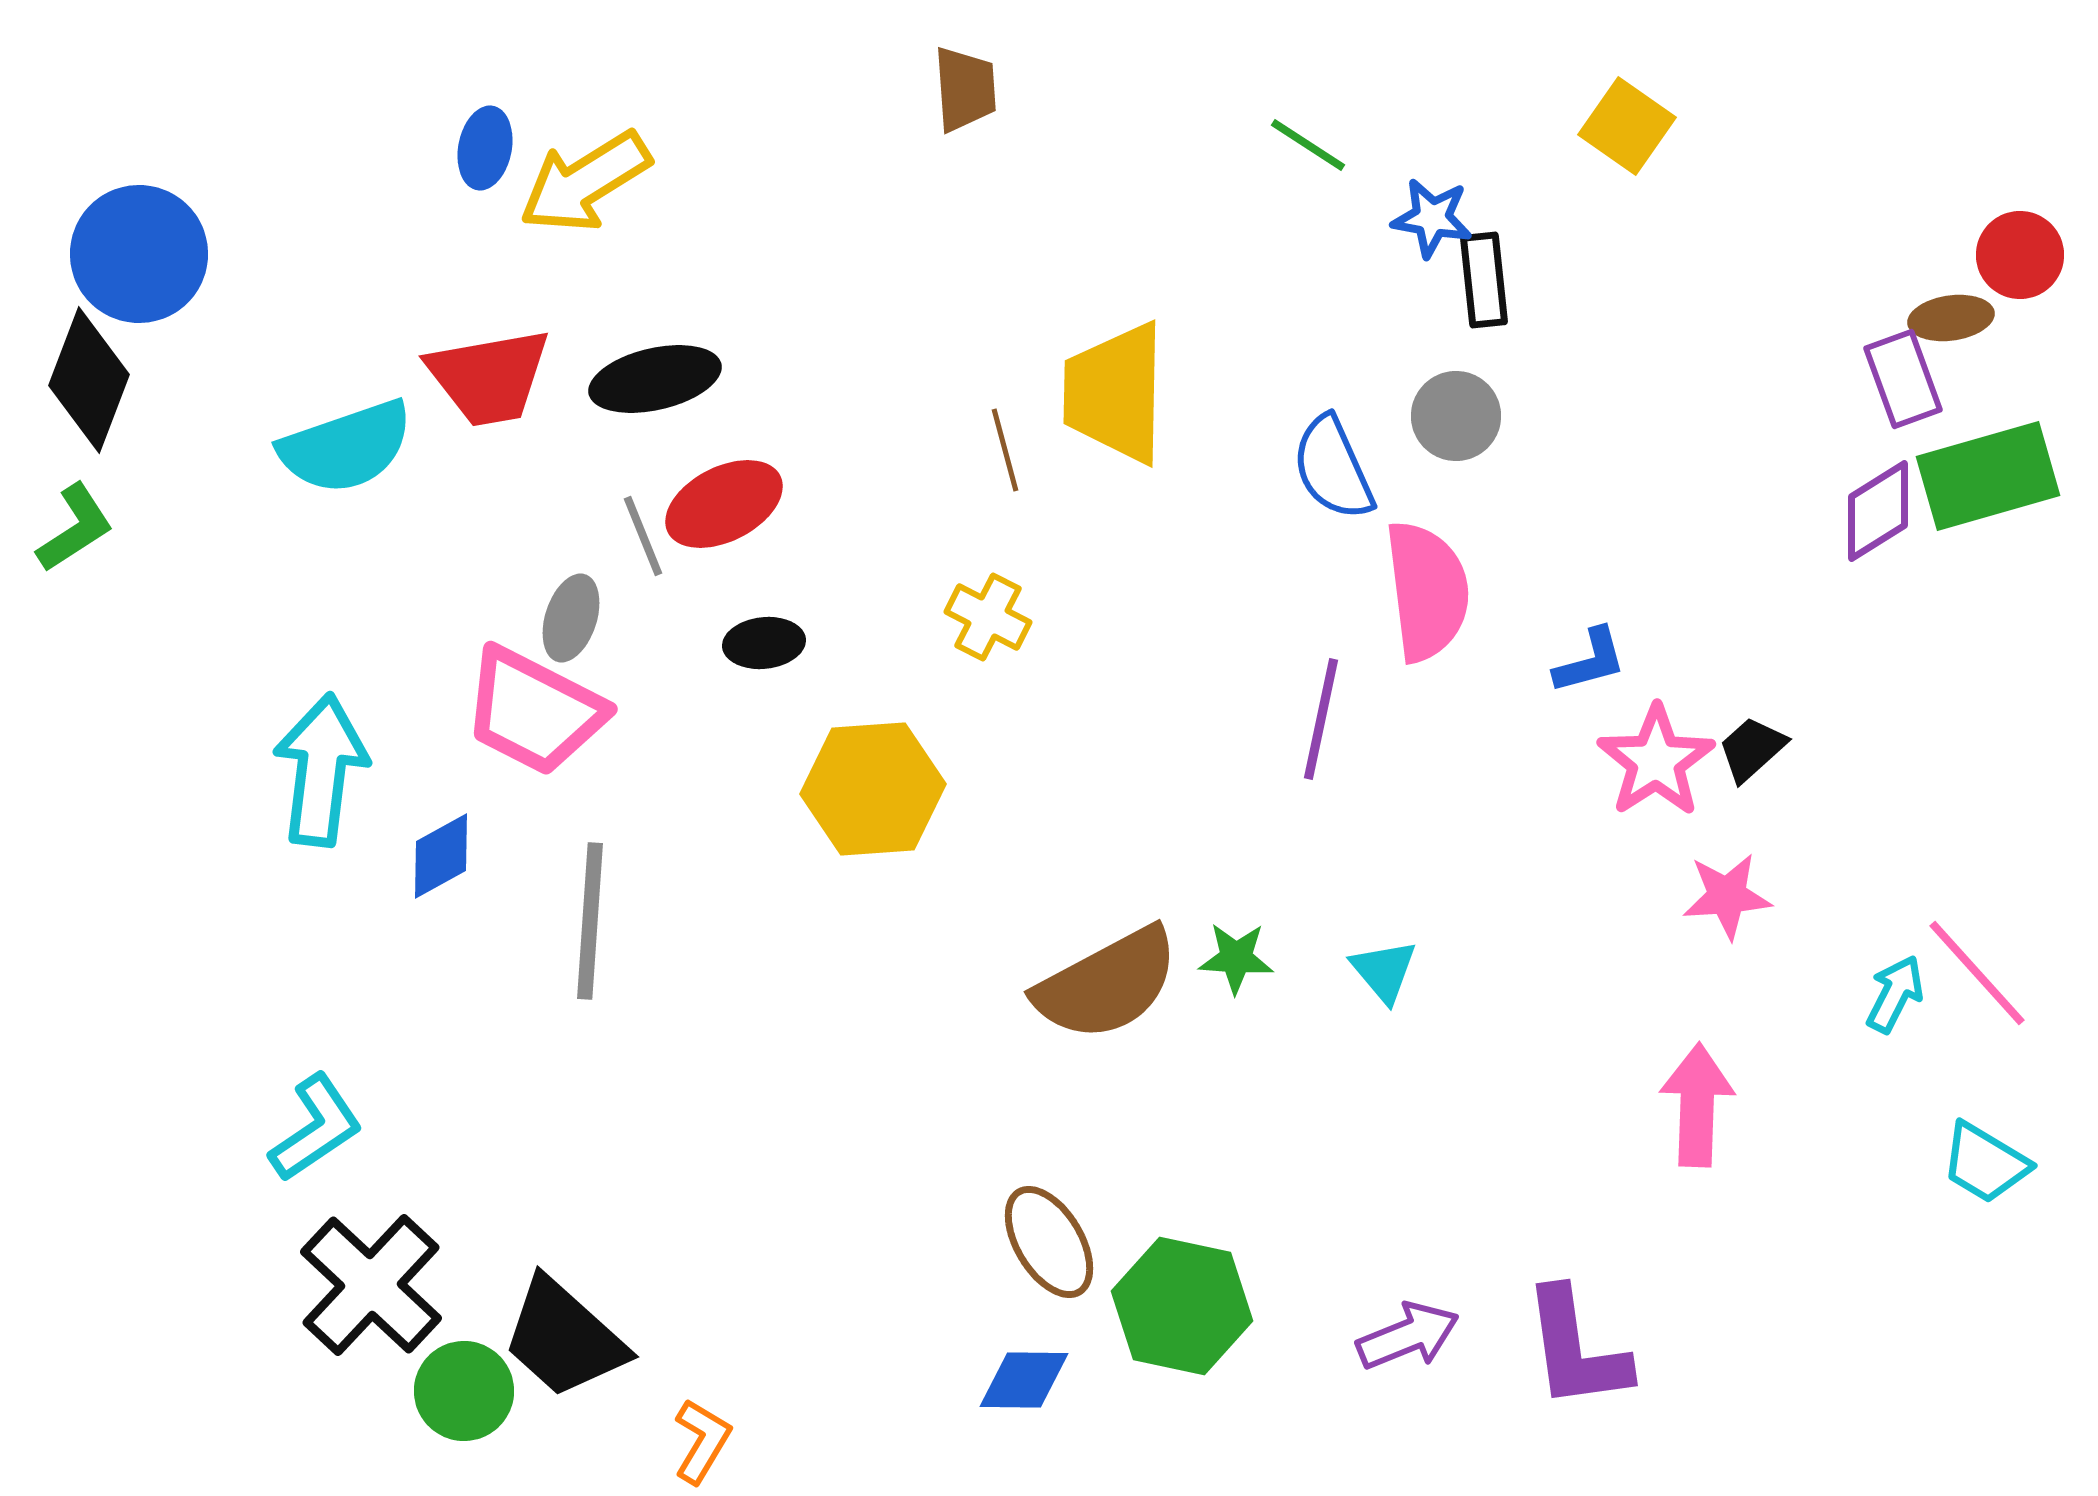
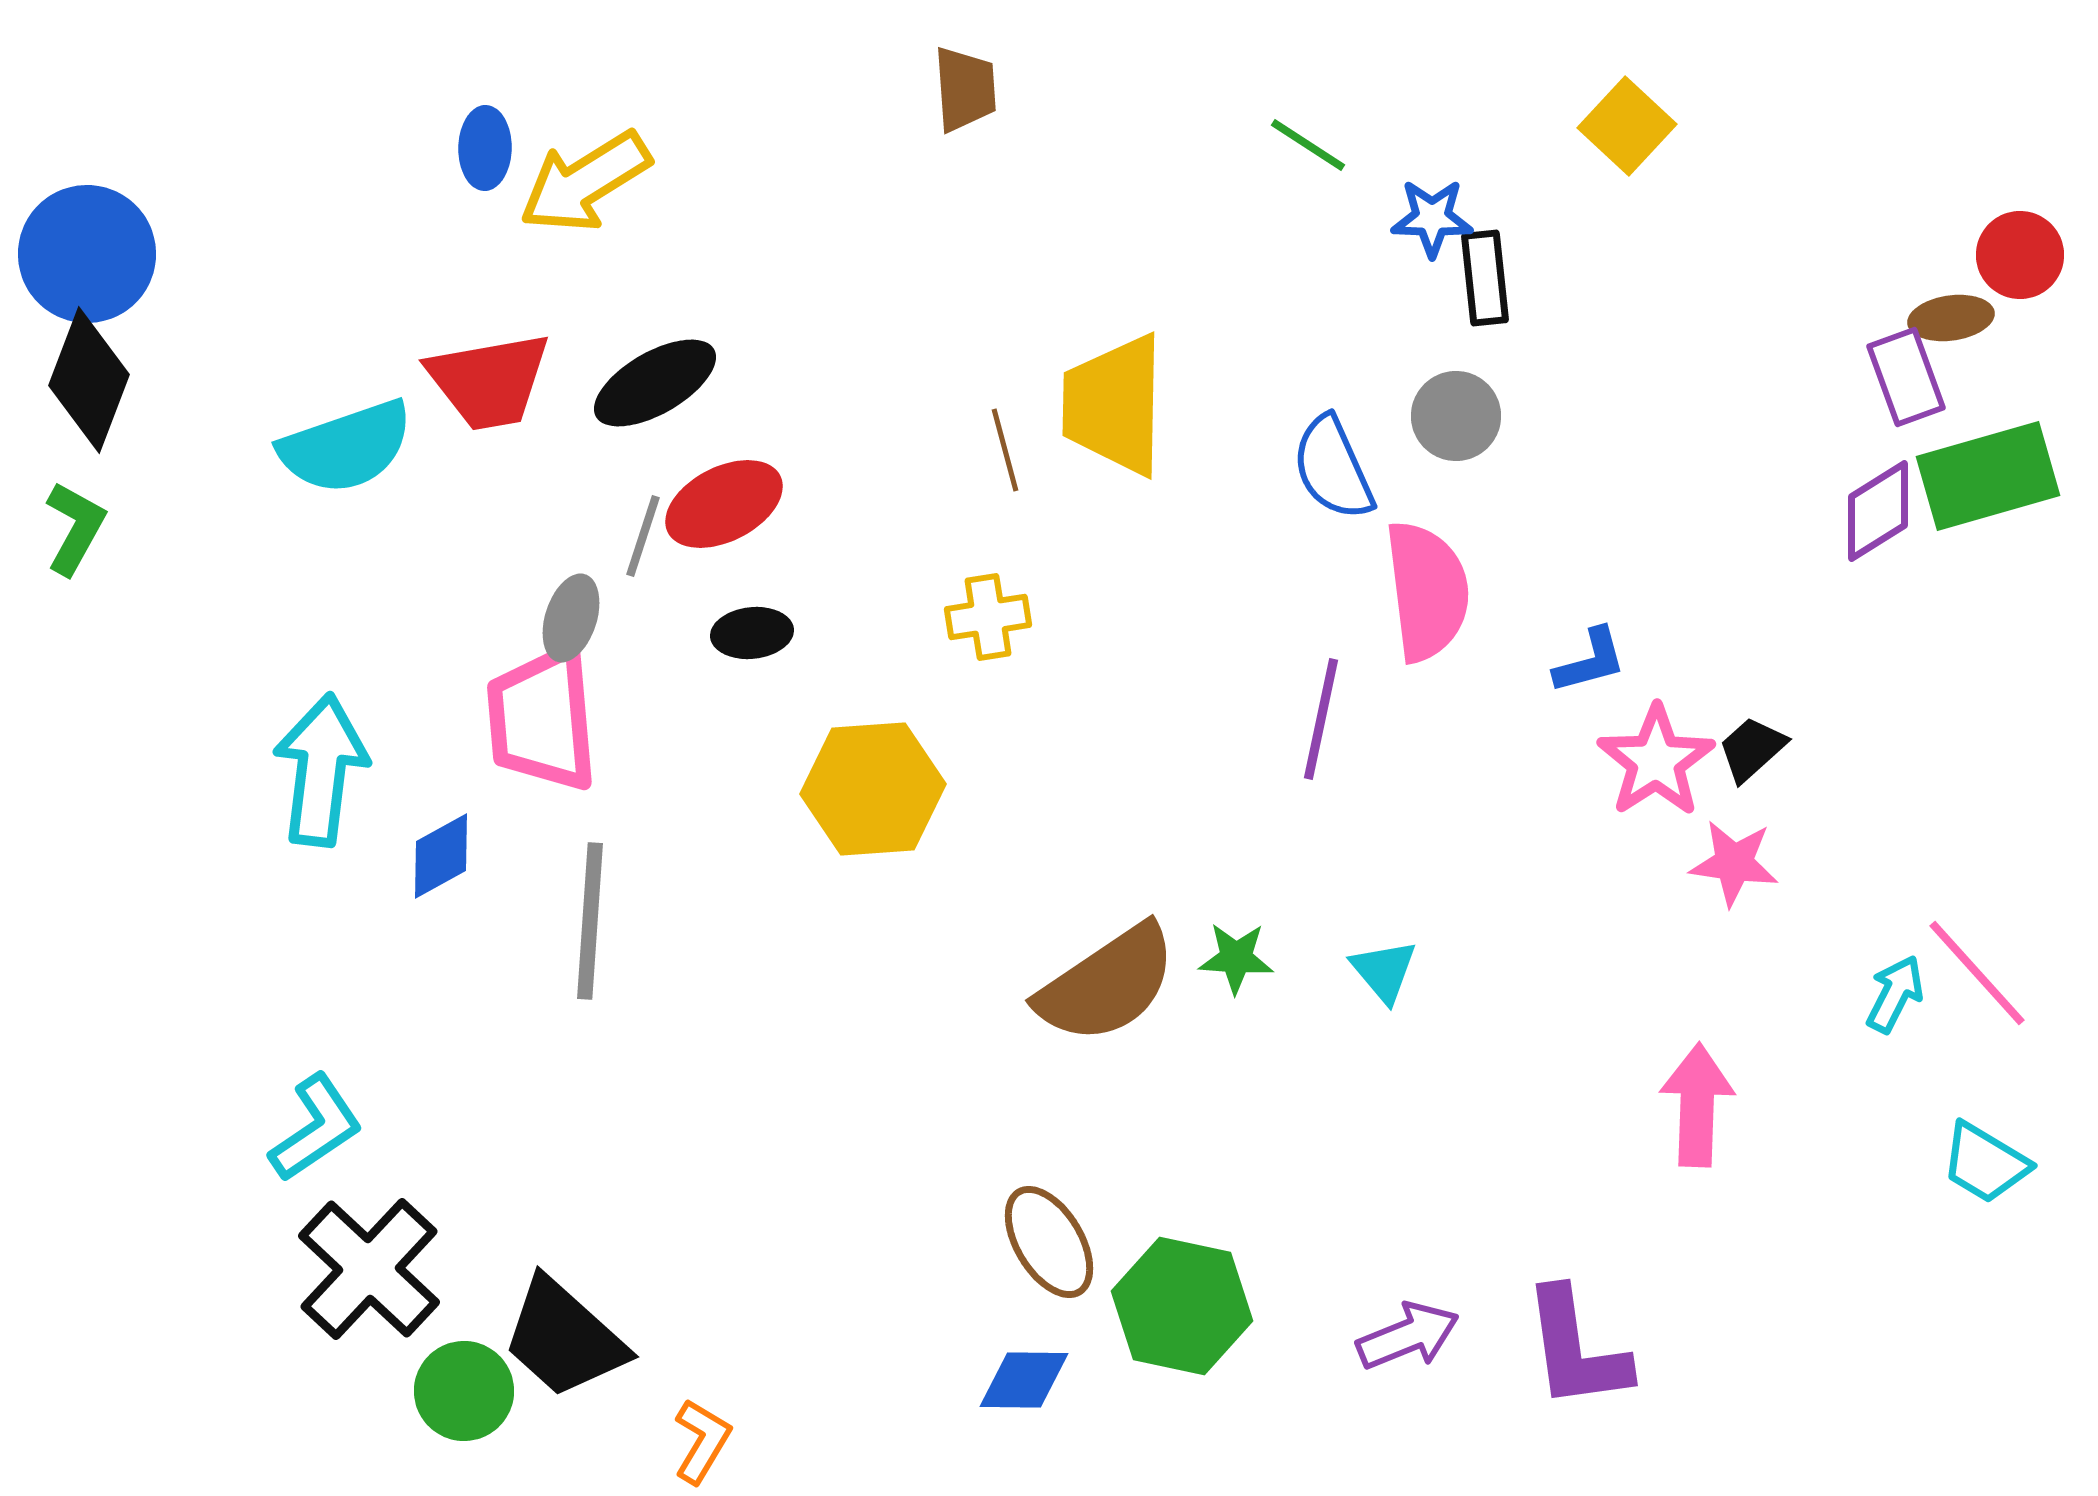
yellow square at (1627, 126): rotated 8 degrees clockwise
blue ellipse at (485, 148): rotated 10 degrees counterclockwise
blue star at (1432, 218): rotated 8 degrees counterclockwise
blue circle at (139, 254): moved 52 px left
black rectangle at (1484, 280): moved 1 px right, 2 px up
red trapezoid at (489, 377): moved 4 px down
black ellipse at (655, 379): moved 4 px down; rotated 17 degrees counterclockwise
purple rectangle at (1903, 379): moved 3 px right, 2 px up
yellow trapezoid at (1115, 393): moved 1 px left, 12 px down
green L-shape at (75, 528): rotated 28 degrees counterclockwise
gray line at (643, 536): rotated 40 degrees clockwise
yellow cross at (988, 617): rotated 36 degrees counterclockwise
black ellipse at (764, 643): moved 12 px left, 10 px up
pink trapezoid at (534, 711): moved 8 px right, 8 px down; rotated 58 degrees clockwise
pink star at (1727, 896): moved 7 px right, 33 px up; rotated 12 degrees clockwise
brown semicircle at (1107, 984): rotated 6 degrees counterclockwise
black cross at (371, 1285): moved 2 px left, 16 px up
